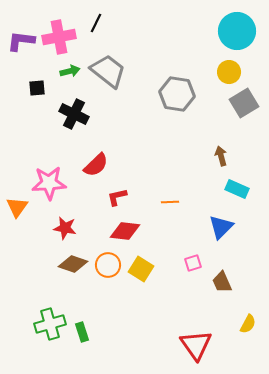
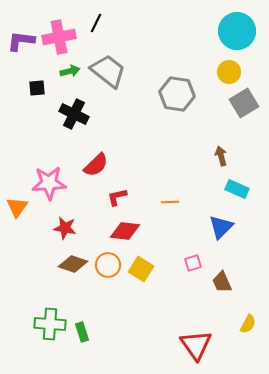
green cross: rotated 20 degrees clockwise
